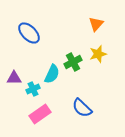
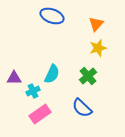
blue ellipse: moved 23 px right, 17 px up; rotated 25 degrees counterclockwise
yellow star: moved 6 px up
green cross: moved 15 px right, 14 px down; rotated 12 degrees counterclockwise
cyan cross: moved 2 px down
